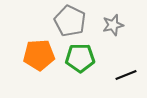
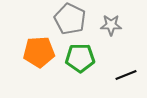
gray pentagon: moved 2 px up
gray star: moved 2 px left; rotated 15 degrees clockwise
orange pentagon: moved 3 px up
